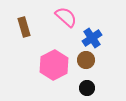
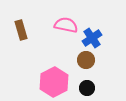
pink semicircle: moved 8 px down; rotated 30 degrees counterclockwise
brown rectangle: moved 3 px left, 3 px down
pink hexagon: moved 17 px down
